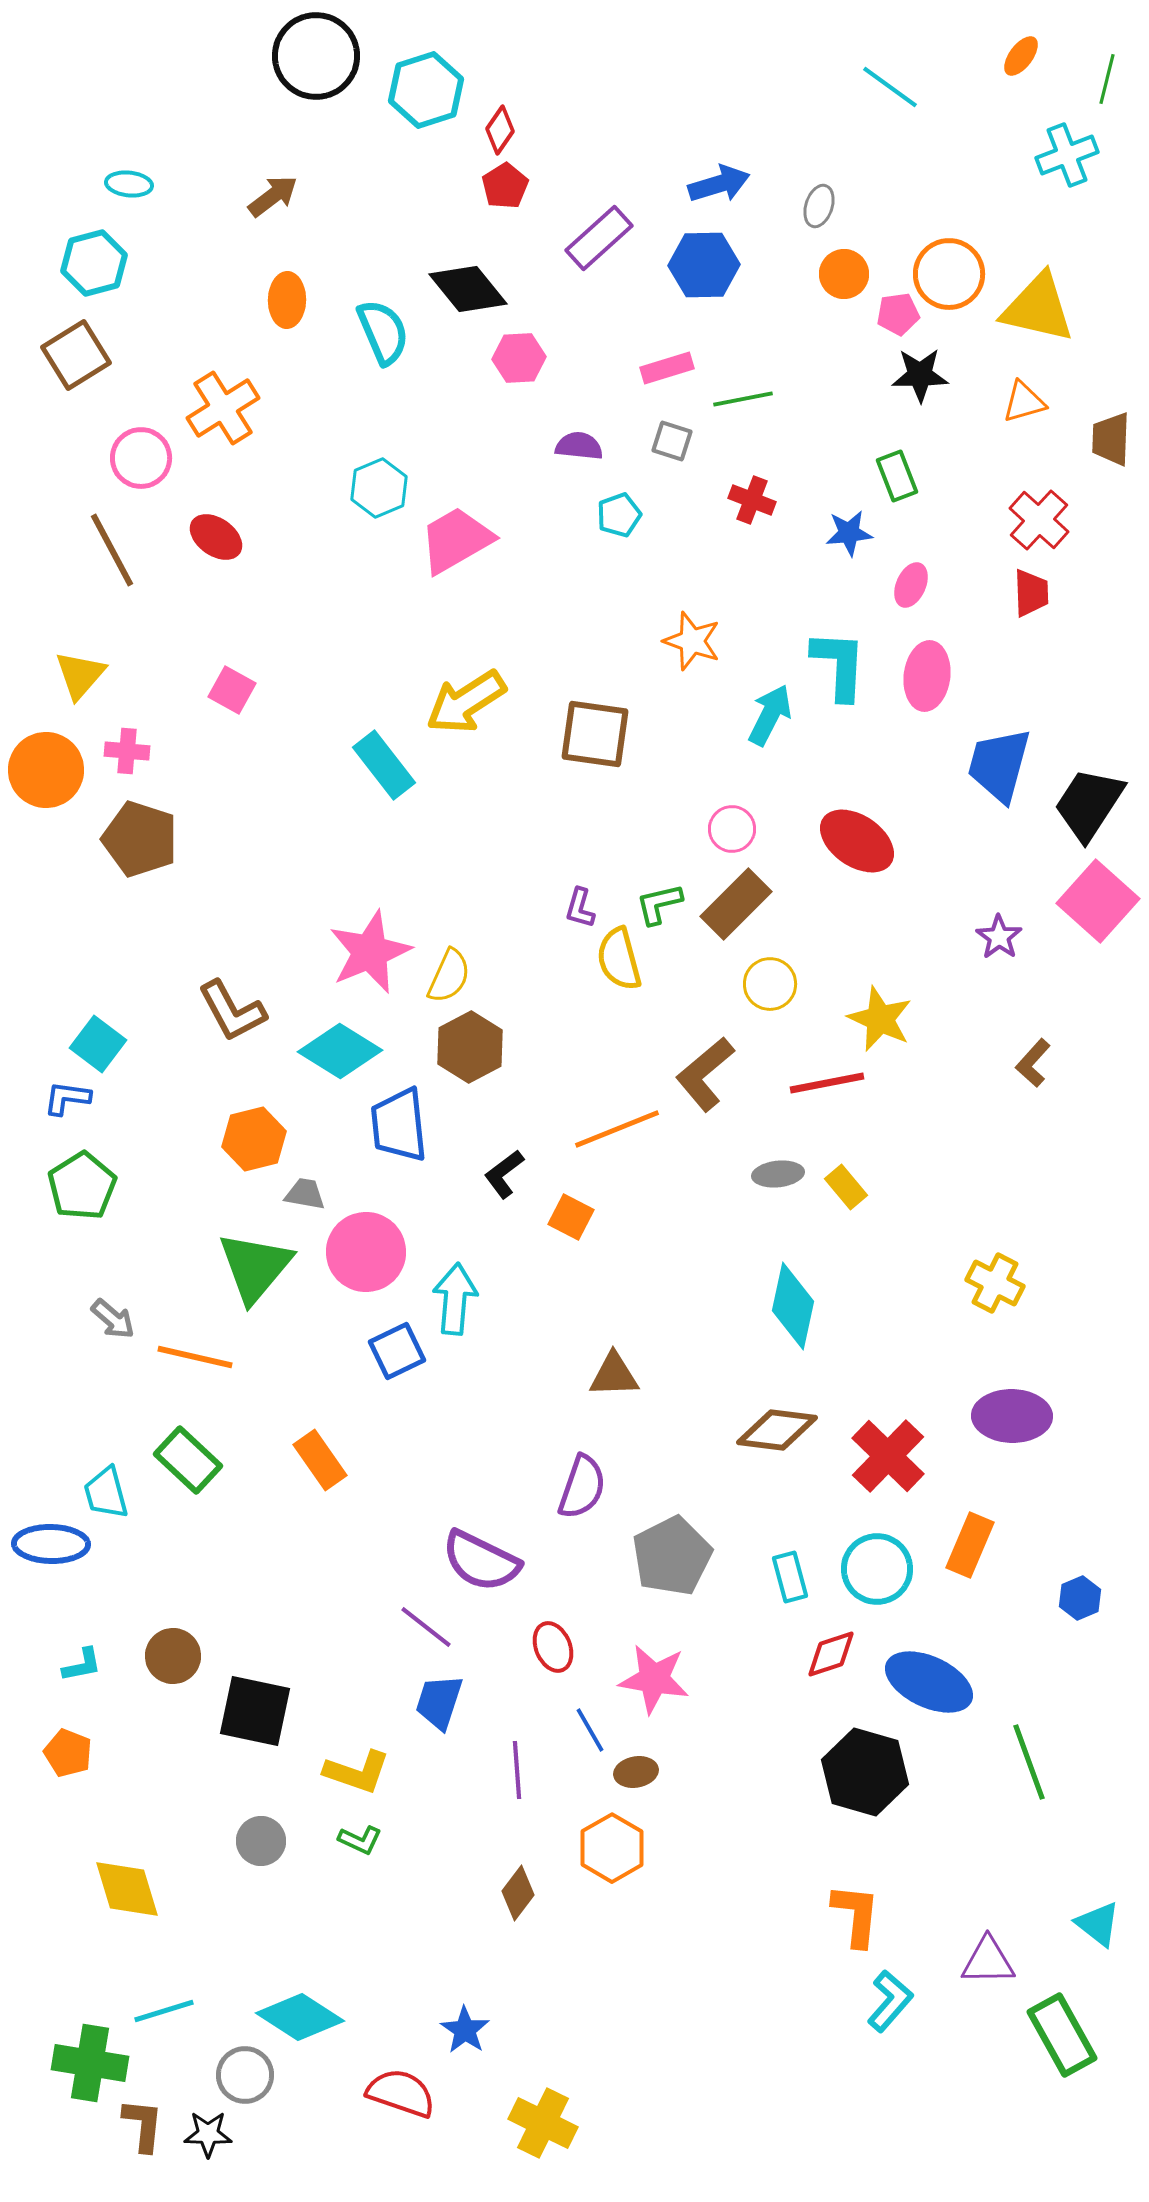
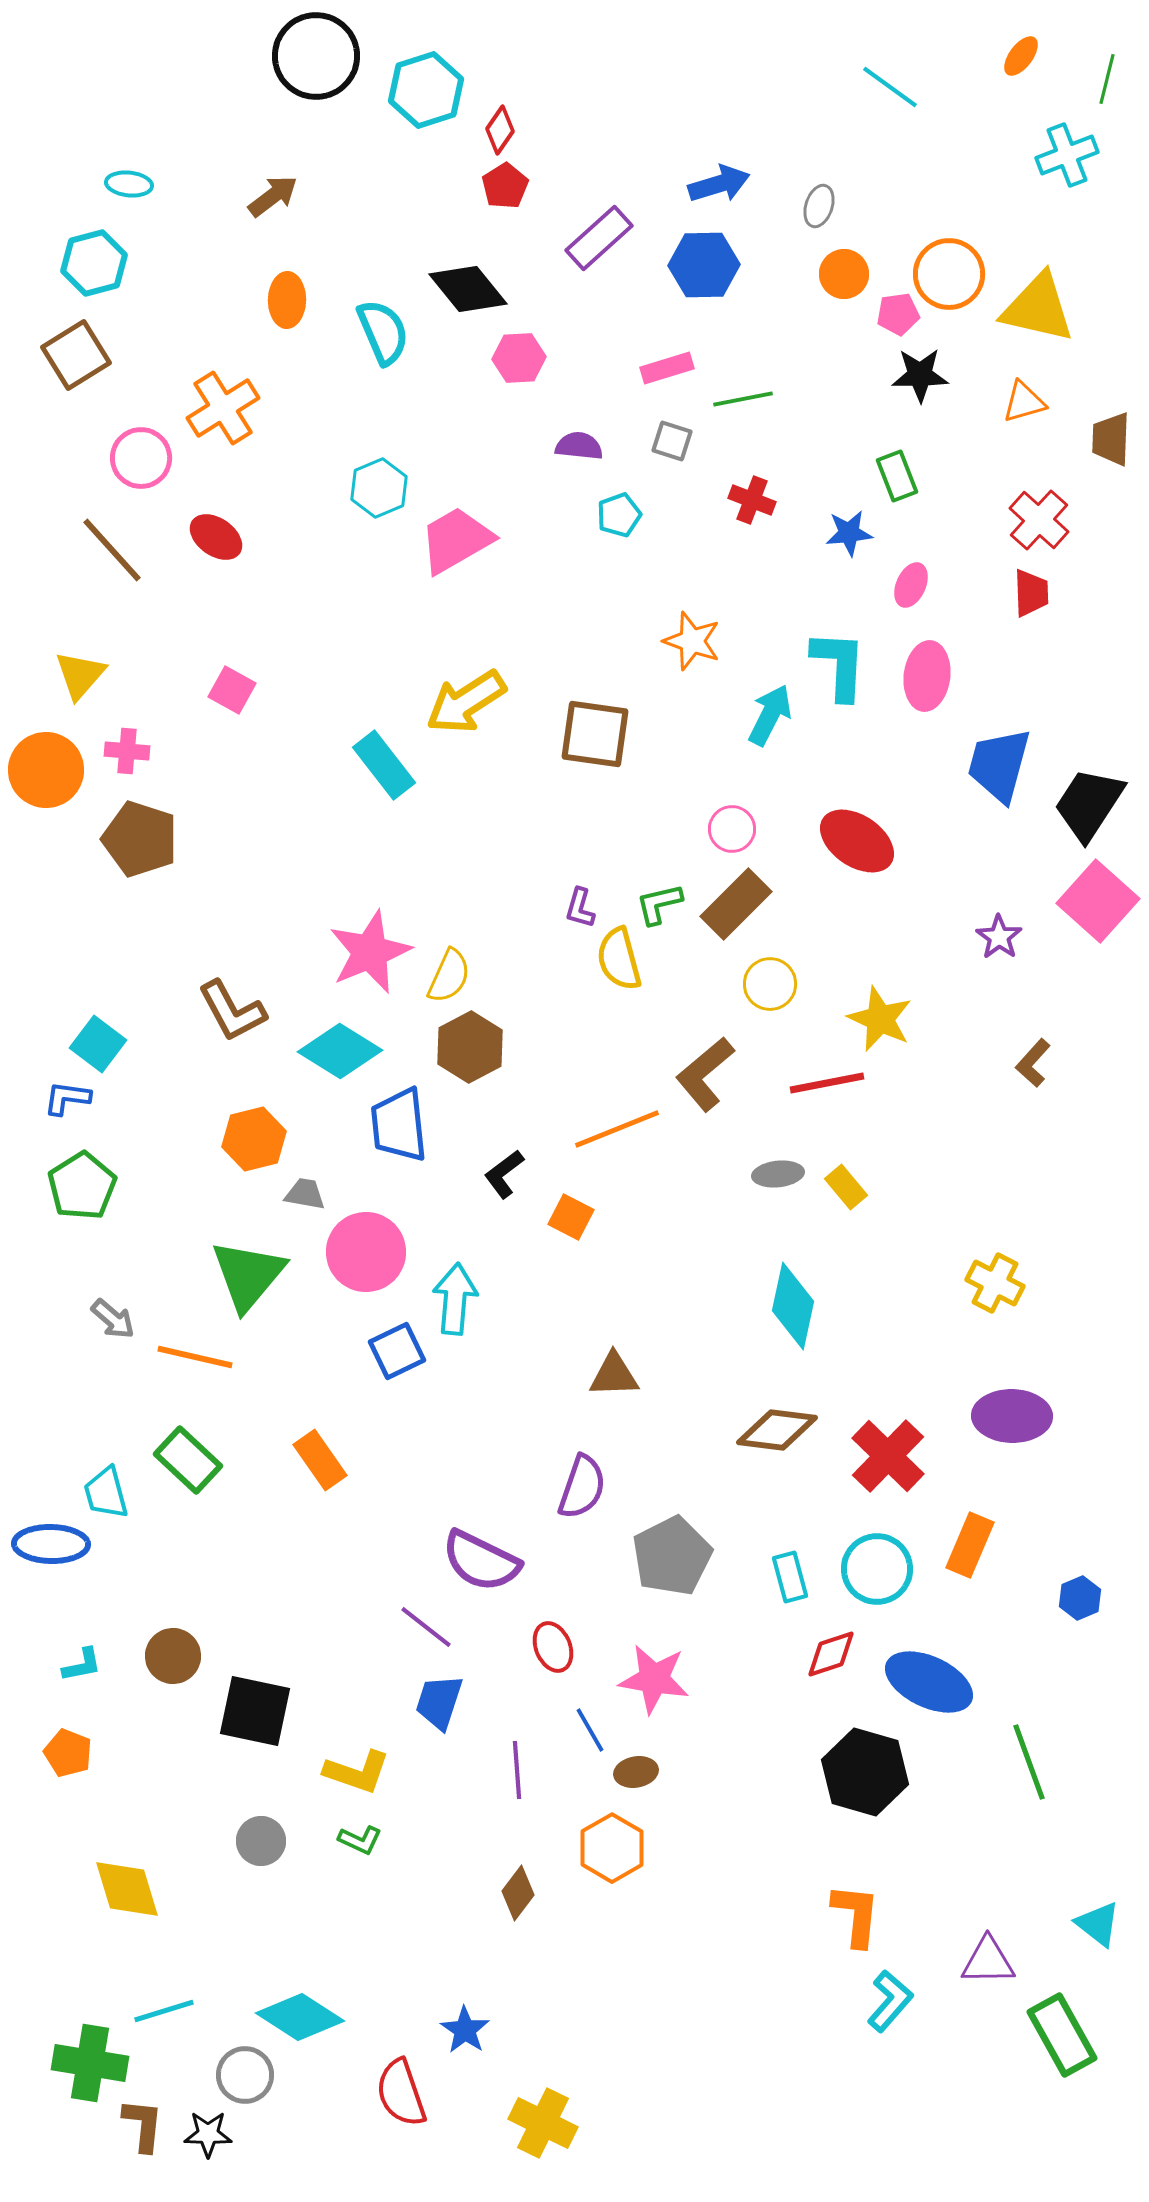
brown line at (112, 550): rotated 14 degrees counterclockwise
green triangle at (255, 1267): moved 7 px left, 8 px down
red semicircle at (401, 2093): rotated 128 degrees counterclockwise
